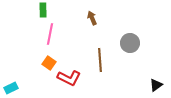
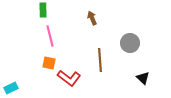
pink line: moved 2 px down; rotated 25 degrees counterclockwise
orange square: rotated 24 degrees counterclockwise
red L-shape: rotated 10 degrees clockwise
black triangle: moved 13 px left, 7 px up; rotated 40 degrees counterclockwise
